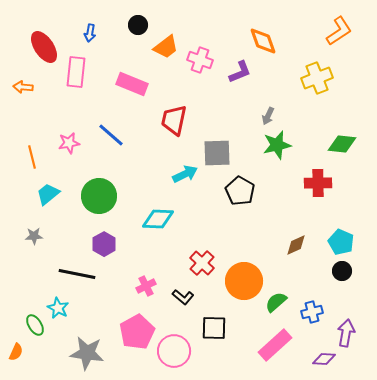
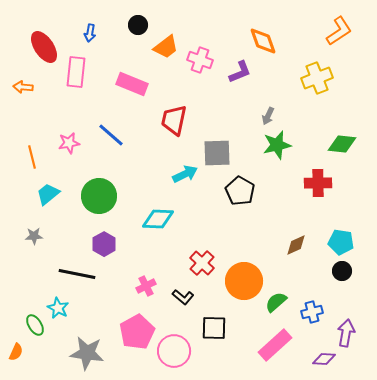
cyan pentagon at (341, 242): rotated 15 degrees counterclockwise
